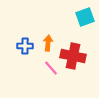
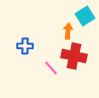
cyan square: moved 1 px up; rotated 12 degrees counterclockwise
orange arrow: moved 20 px right, 12 px up
red cross: moved 1 px right
